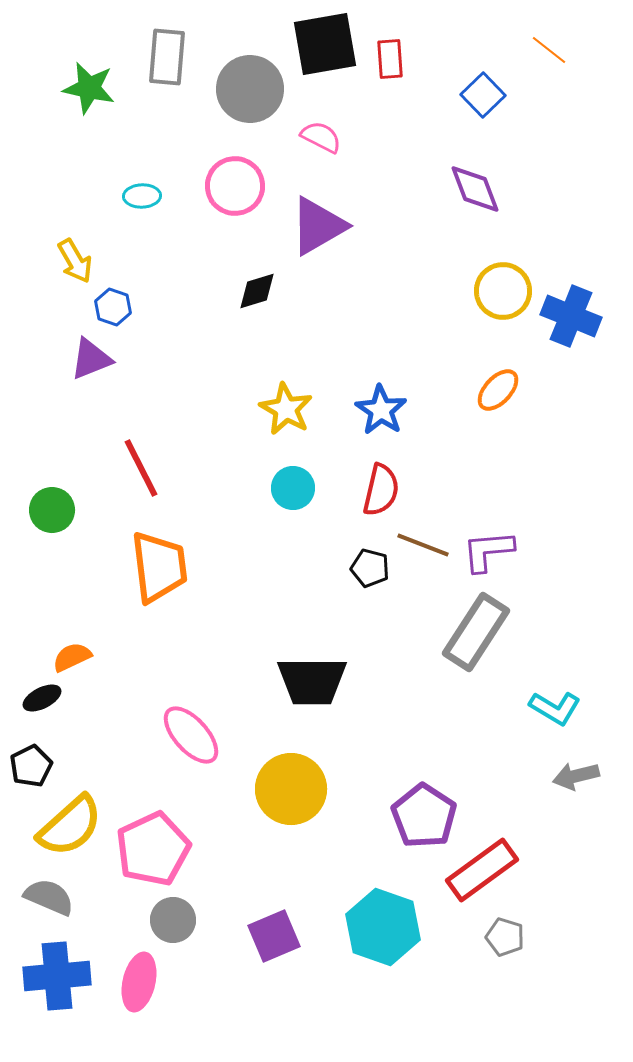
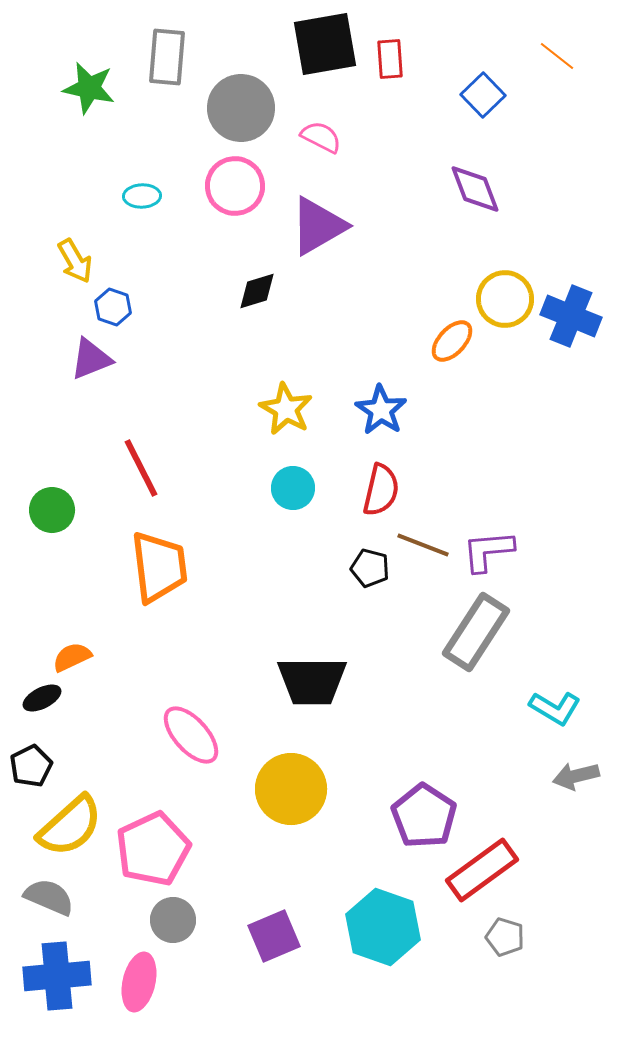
orange line at (549, 50): moved 8 px right, 6 px down
gray circle at (250, 89): moved 9 px left, 19 px down
yellow circle at (503, 291): moved 2 px right, 8 px down
orange ellipse at (498, 390): moved 46 px left, 49 px up
